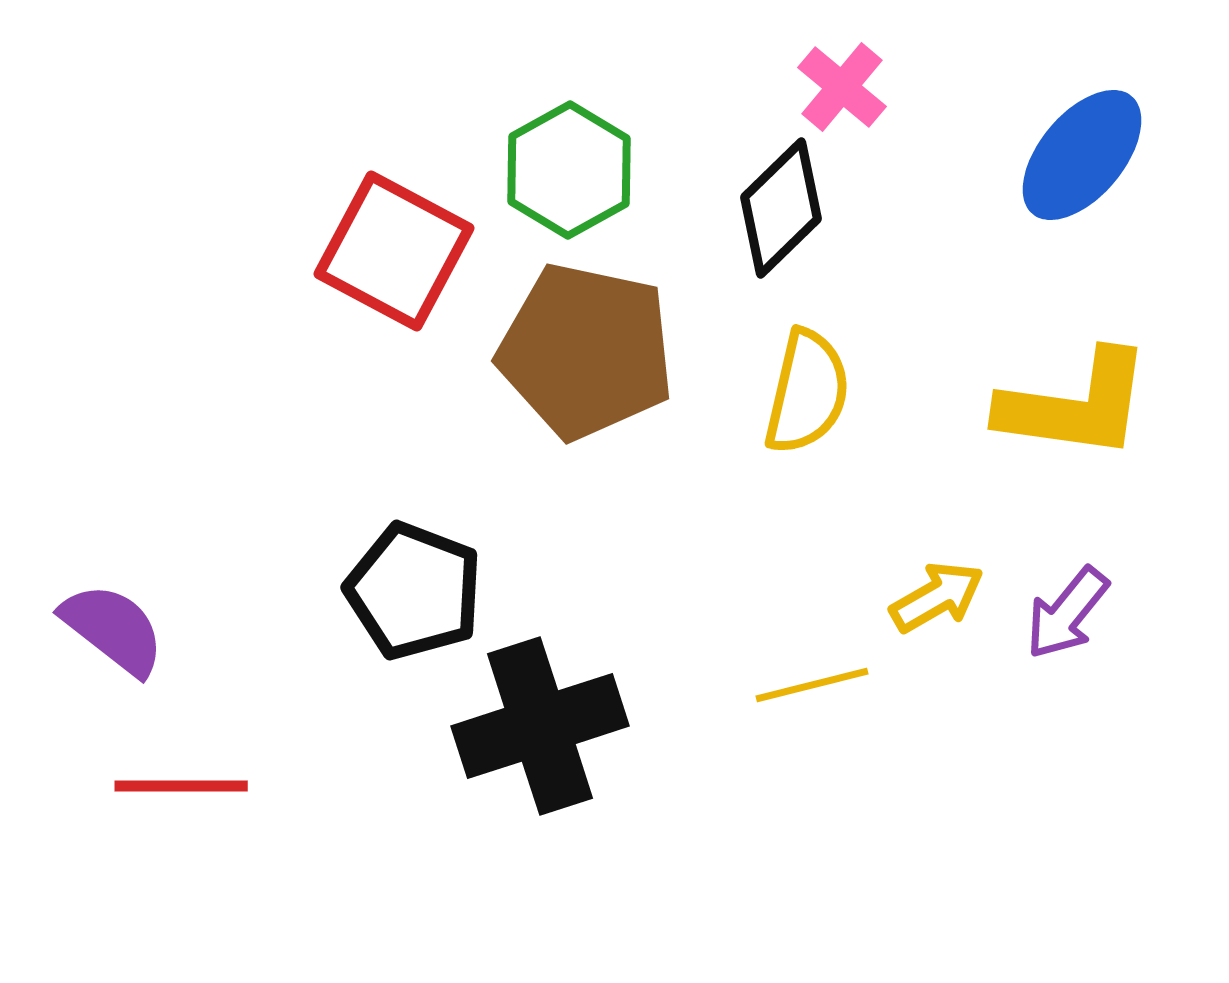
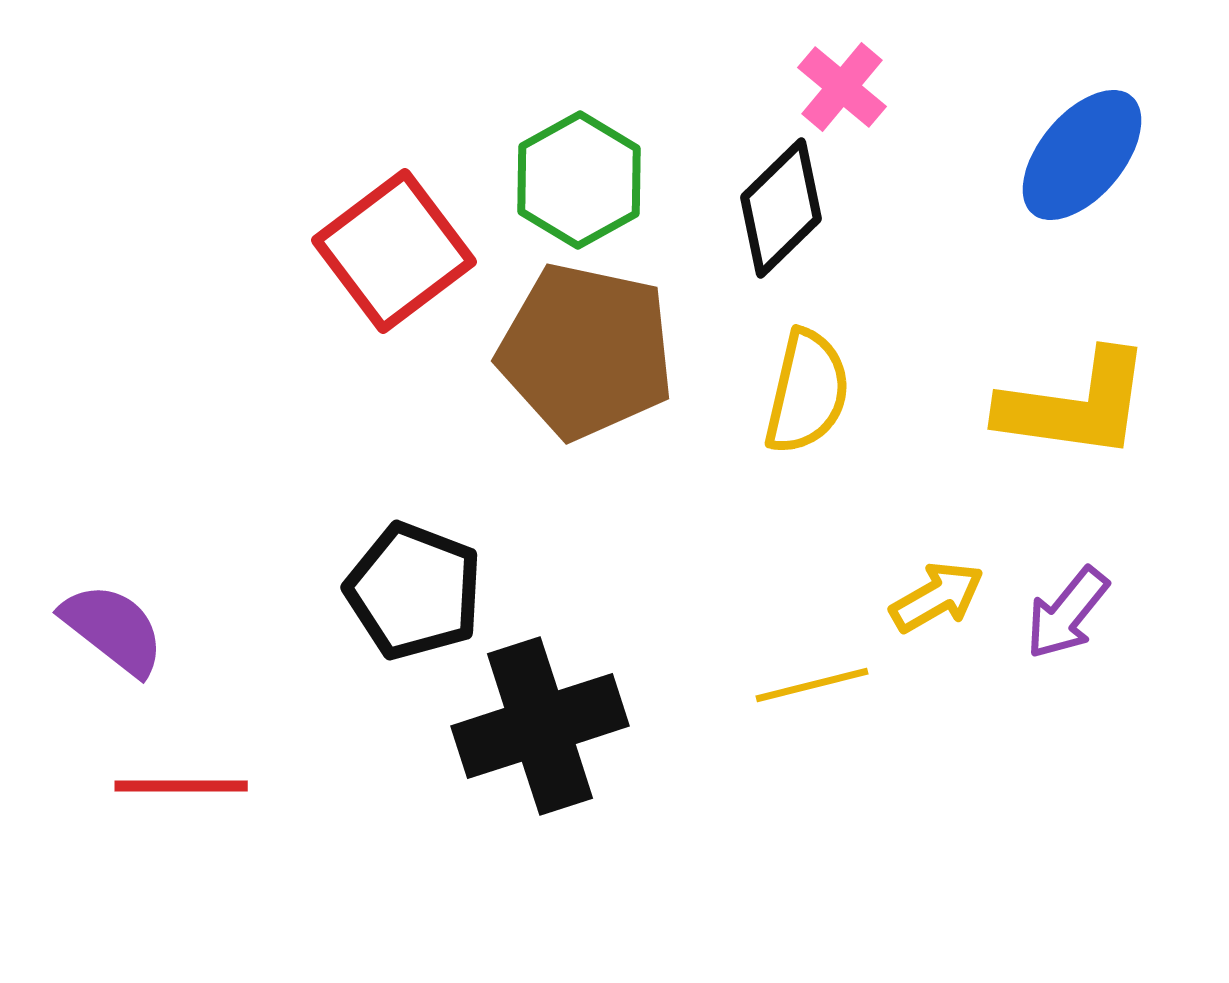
green hexagon: moved 10 px right, 10 px down
red square: rotated 25 degrees clockwise
